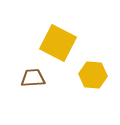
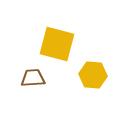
yellow square: moved 1 px left, 1 px down; rotated 12 degrees counterclockwise
